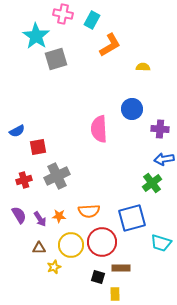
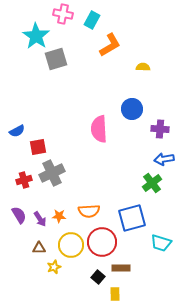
gray cross: moved 5 px left, 3 px up
black square: rotated 24 degrees clockwise
